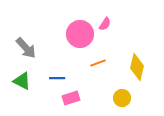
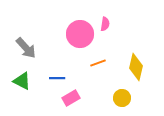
pink semicircle: rotated 24 degrees counterclockwise
yellow diamond: moved 1 px left
pink rectangle: rotated 12 degrees counterclockwise
